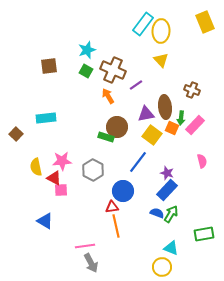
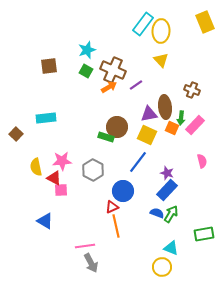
orange arrow at (108, 96): moved 1 px right, 9 px up; rotated 91 degrees clockwise
purple triangle at (146, 114): moved 3 px right
yellow square at (152, 135): moved 5 px left; rotated 12 degrees counterclockwise
red triangle at (112, 207): rotated 16 degrees counterclockwise
